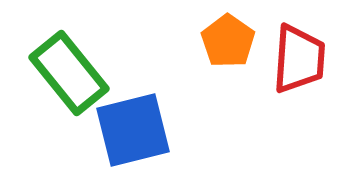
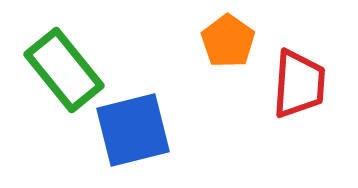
red trapezoid: moved 25 px down
green rectangle: moved 5 px left, 3 px up
